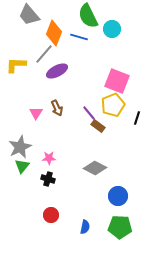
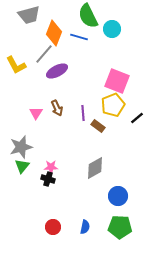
gray trapezoid: rotated 65 degrees counterclockwise
yellow L-shape: rotated 120 degrees counterclockwise
purple line: moved 6 px left; rotated 35 degrees clockwise
black line: rotated 32 degrees clockwise
gray star: moved 1 px right; rotated 10 degrees clockwise
pink star: moved 2 px right, 9 px down
gray diamond: rotated 55 degrees counterclockwise
red circle: moved 2 px right, 12 px down
